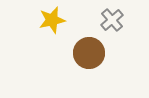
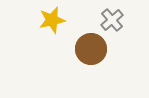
brown circle: moved 2 px right, 4 px up
